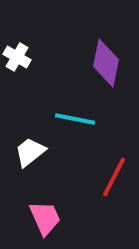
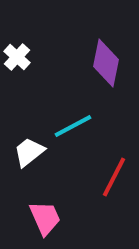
white cross: rotated 12 degrees clockwise
cyan line: moved 2 px left, 7 px down; rotated 39 degrees counterclockwise
white trapezoid: moved 1 px left
